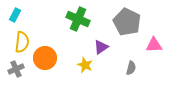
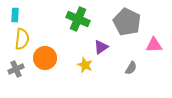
cyan rectangle: rotated 24 degrees counterclockwise
yellow semicircle: moved 3 px up
gray semicircle: rotated 16 degrees clockwise
